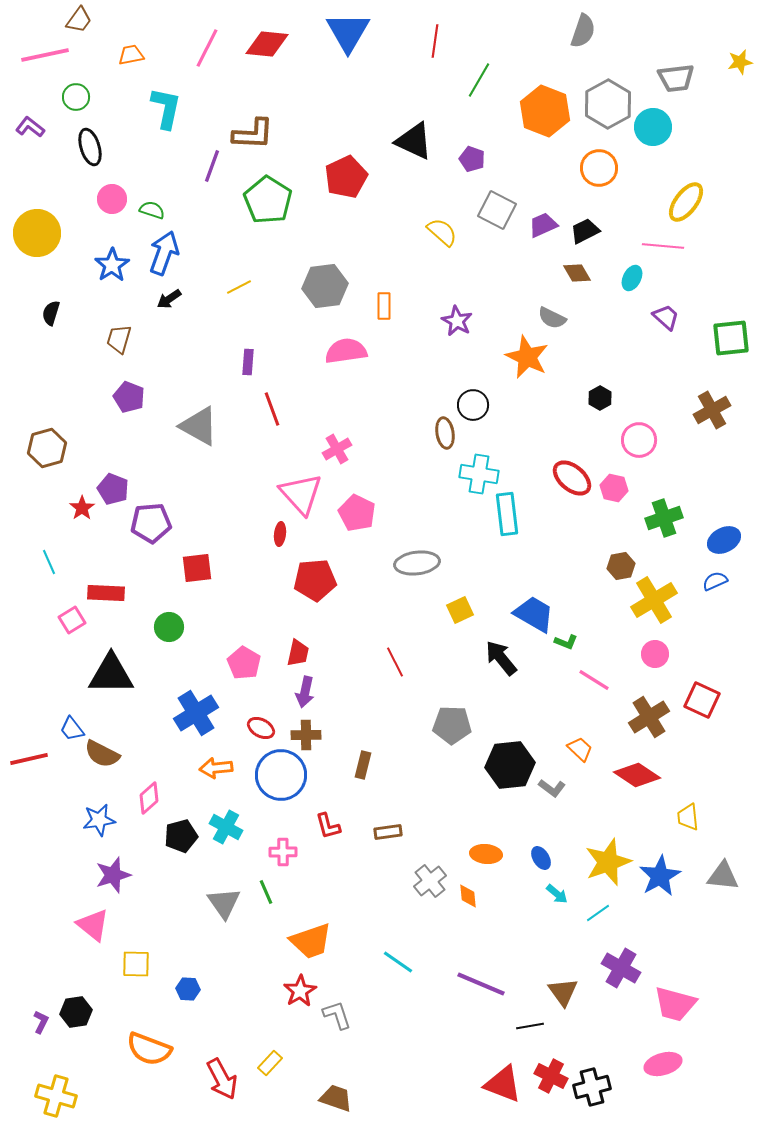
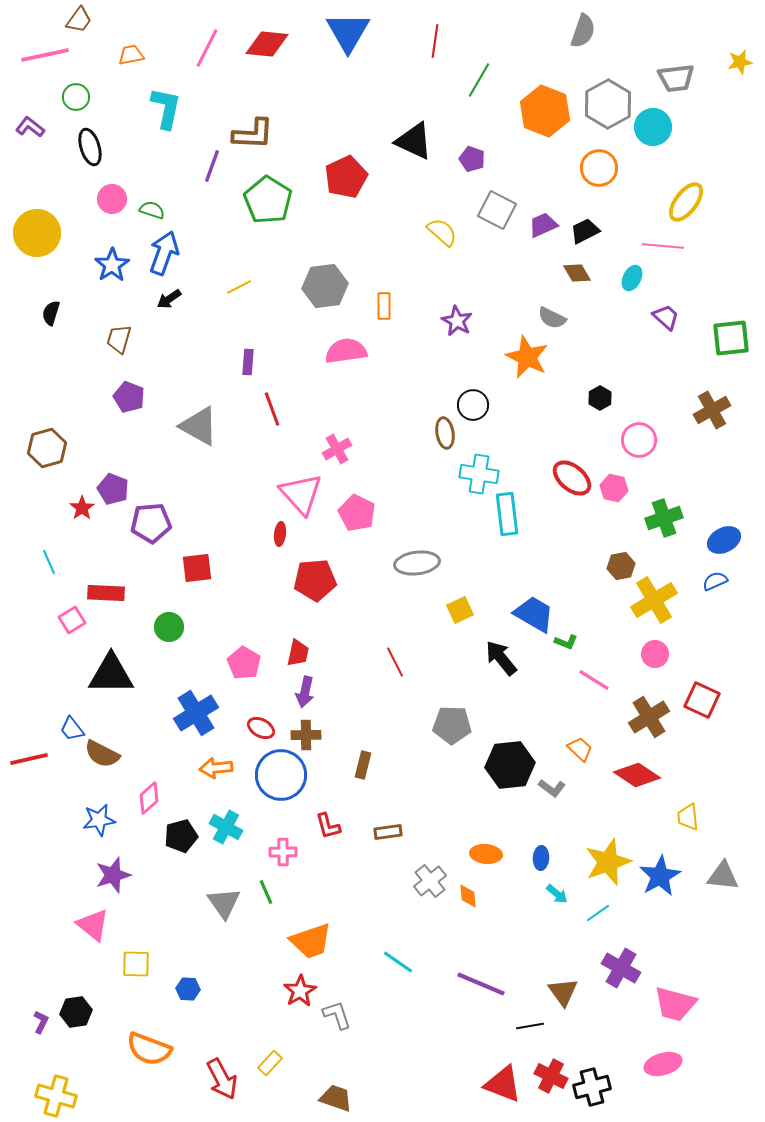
blue ellipse at (541, 858): rotated 35 degrees clockwise
